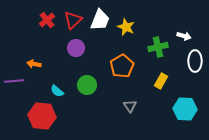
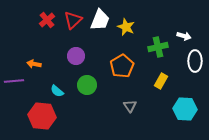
purple circle: moved 8 px down
